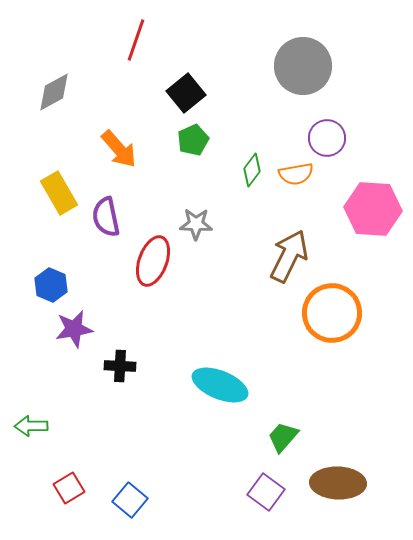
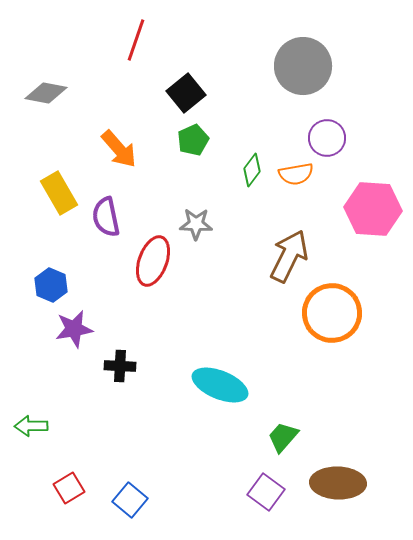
gray diamond: moved 8 px left, 1 px down; rotated 39 degrees clockwise
